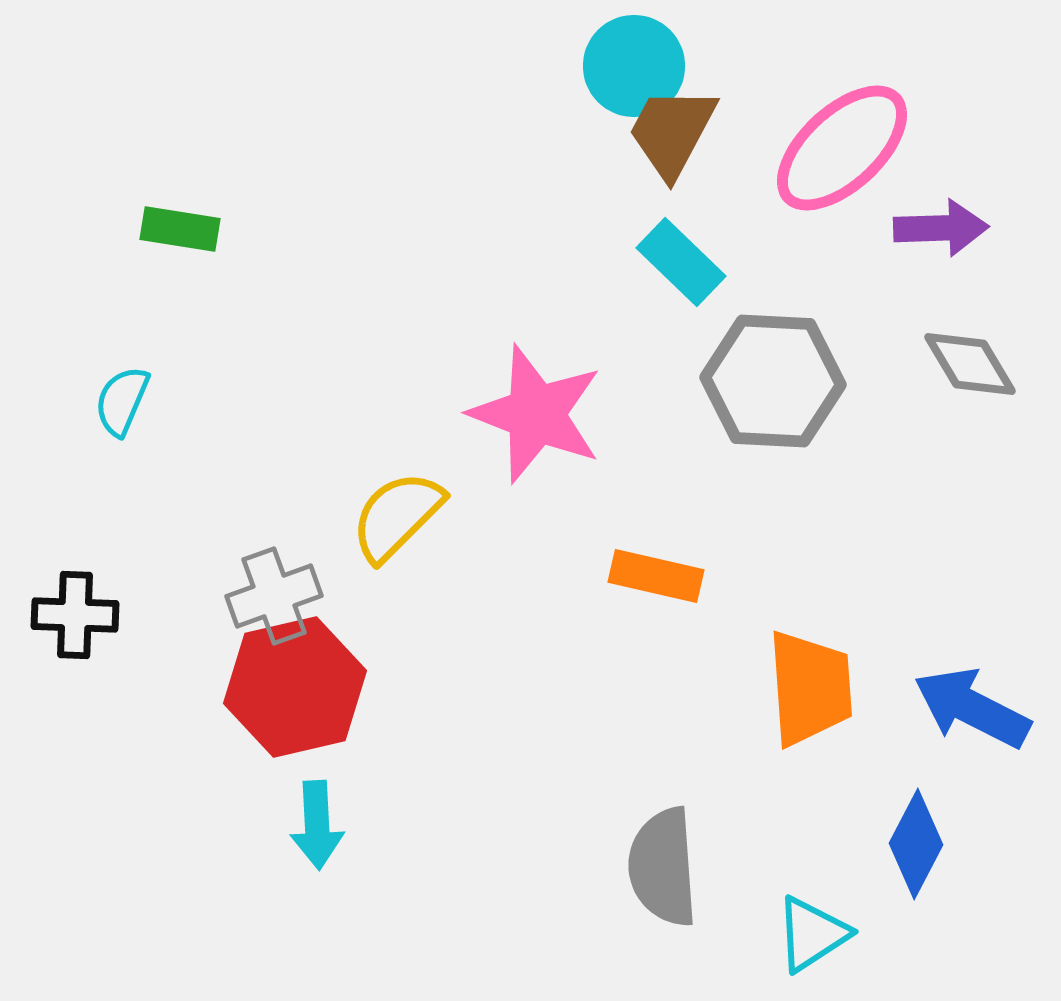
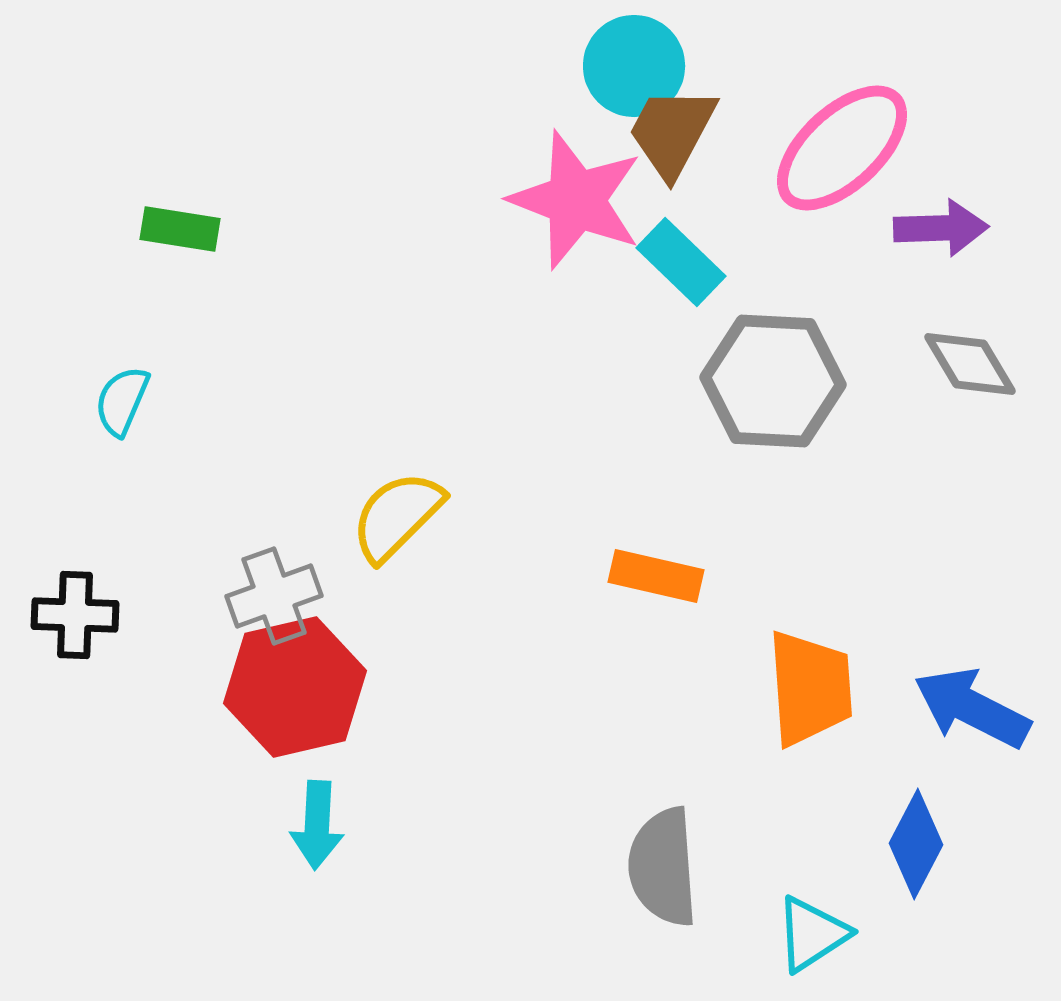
pink star: moved 40 px right, 214 px up
cyan arrow: rotated 6 degrees clockwise
